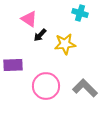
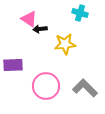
black arrow: moved 6 px up; rotated 40 degrees clockwise
